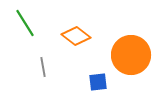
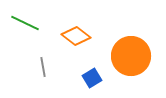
green line: rotated 32 degrees counterclockwise
orange circle: moved 1 px down
blue square: moved 6 px left, 4 px up; rotated 24 degrees counterclockwise
